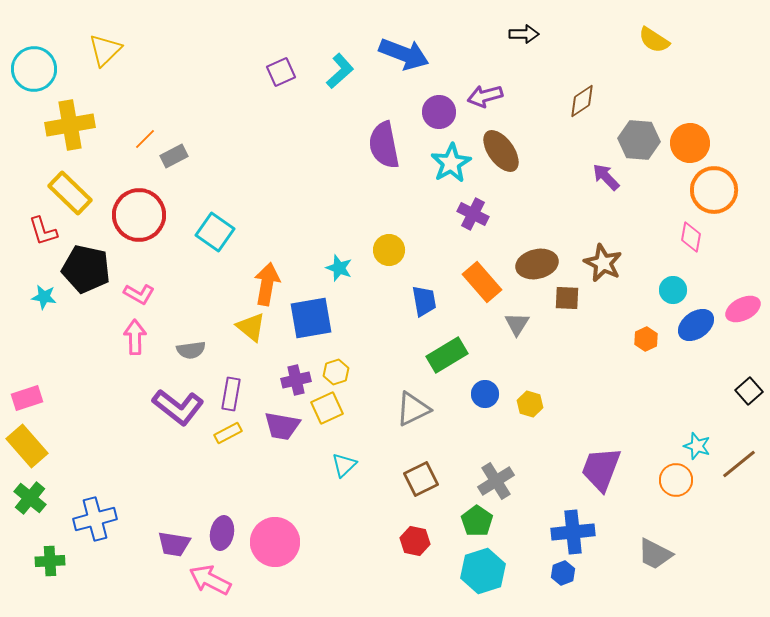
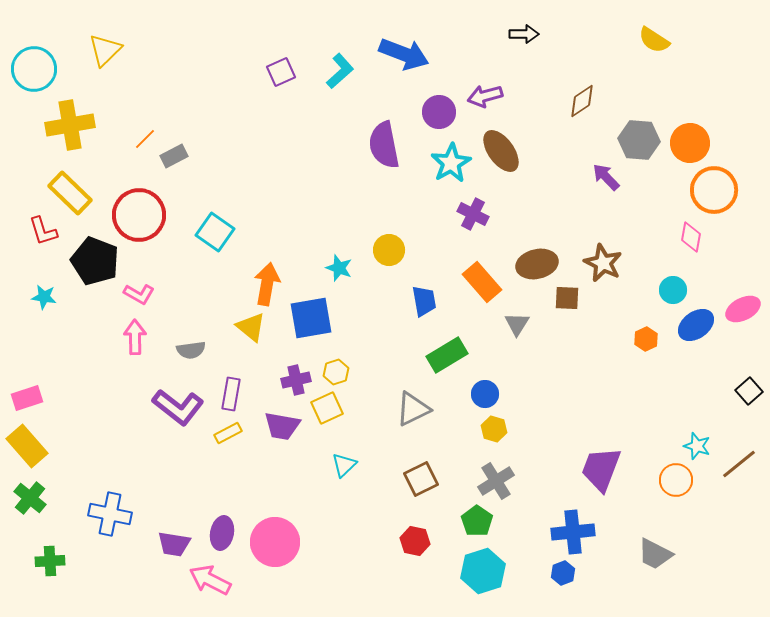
black pentagon at (86, 269): moved 9 px right, 8 px up; rotated 9 degrees clockwise
yellow hexagon at (530, 404): moved 36 px left, 25 px down
blue cross at (95, 519): moved 15 px right, 5 px up; rotated 27 degrees clockwise
